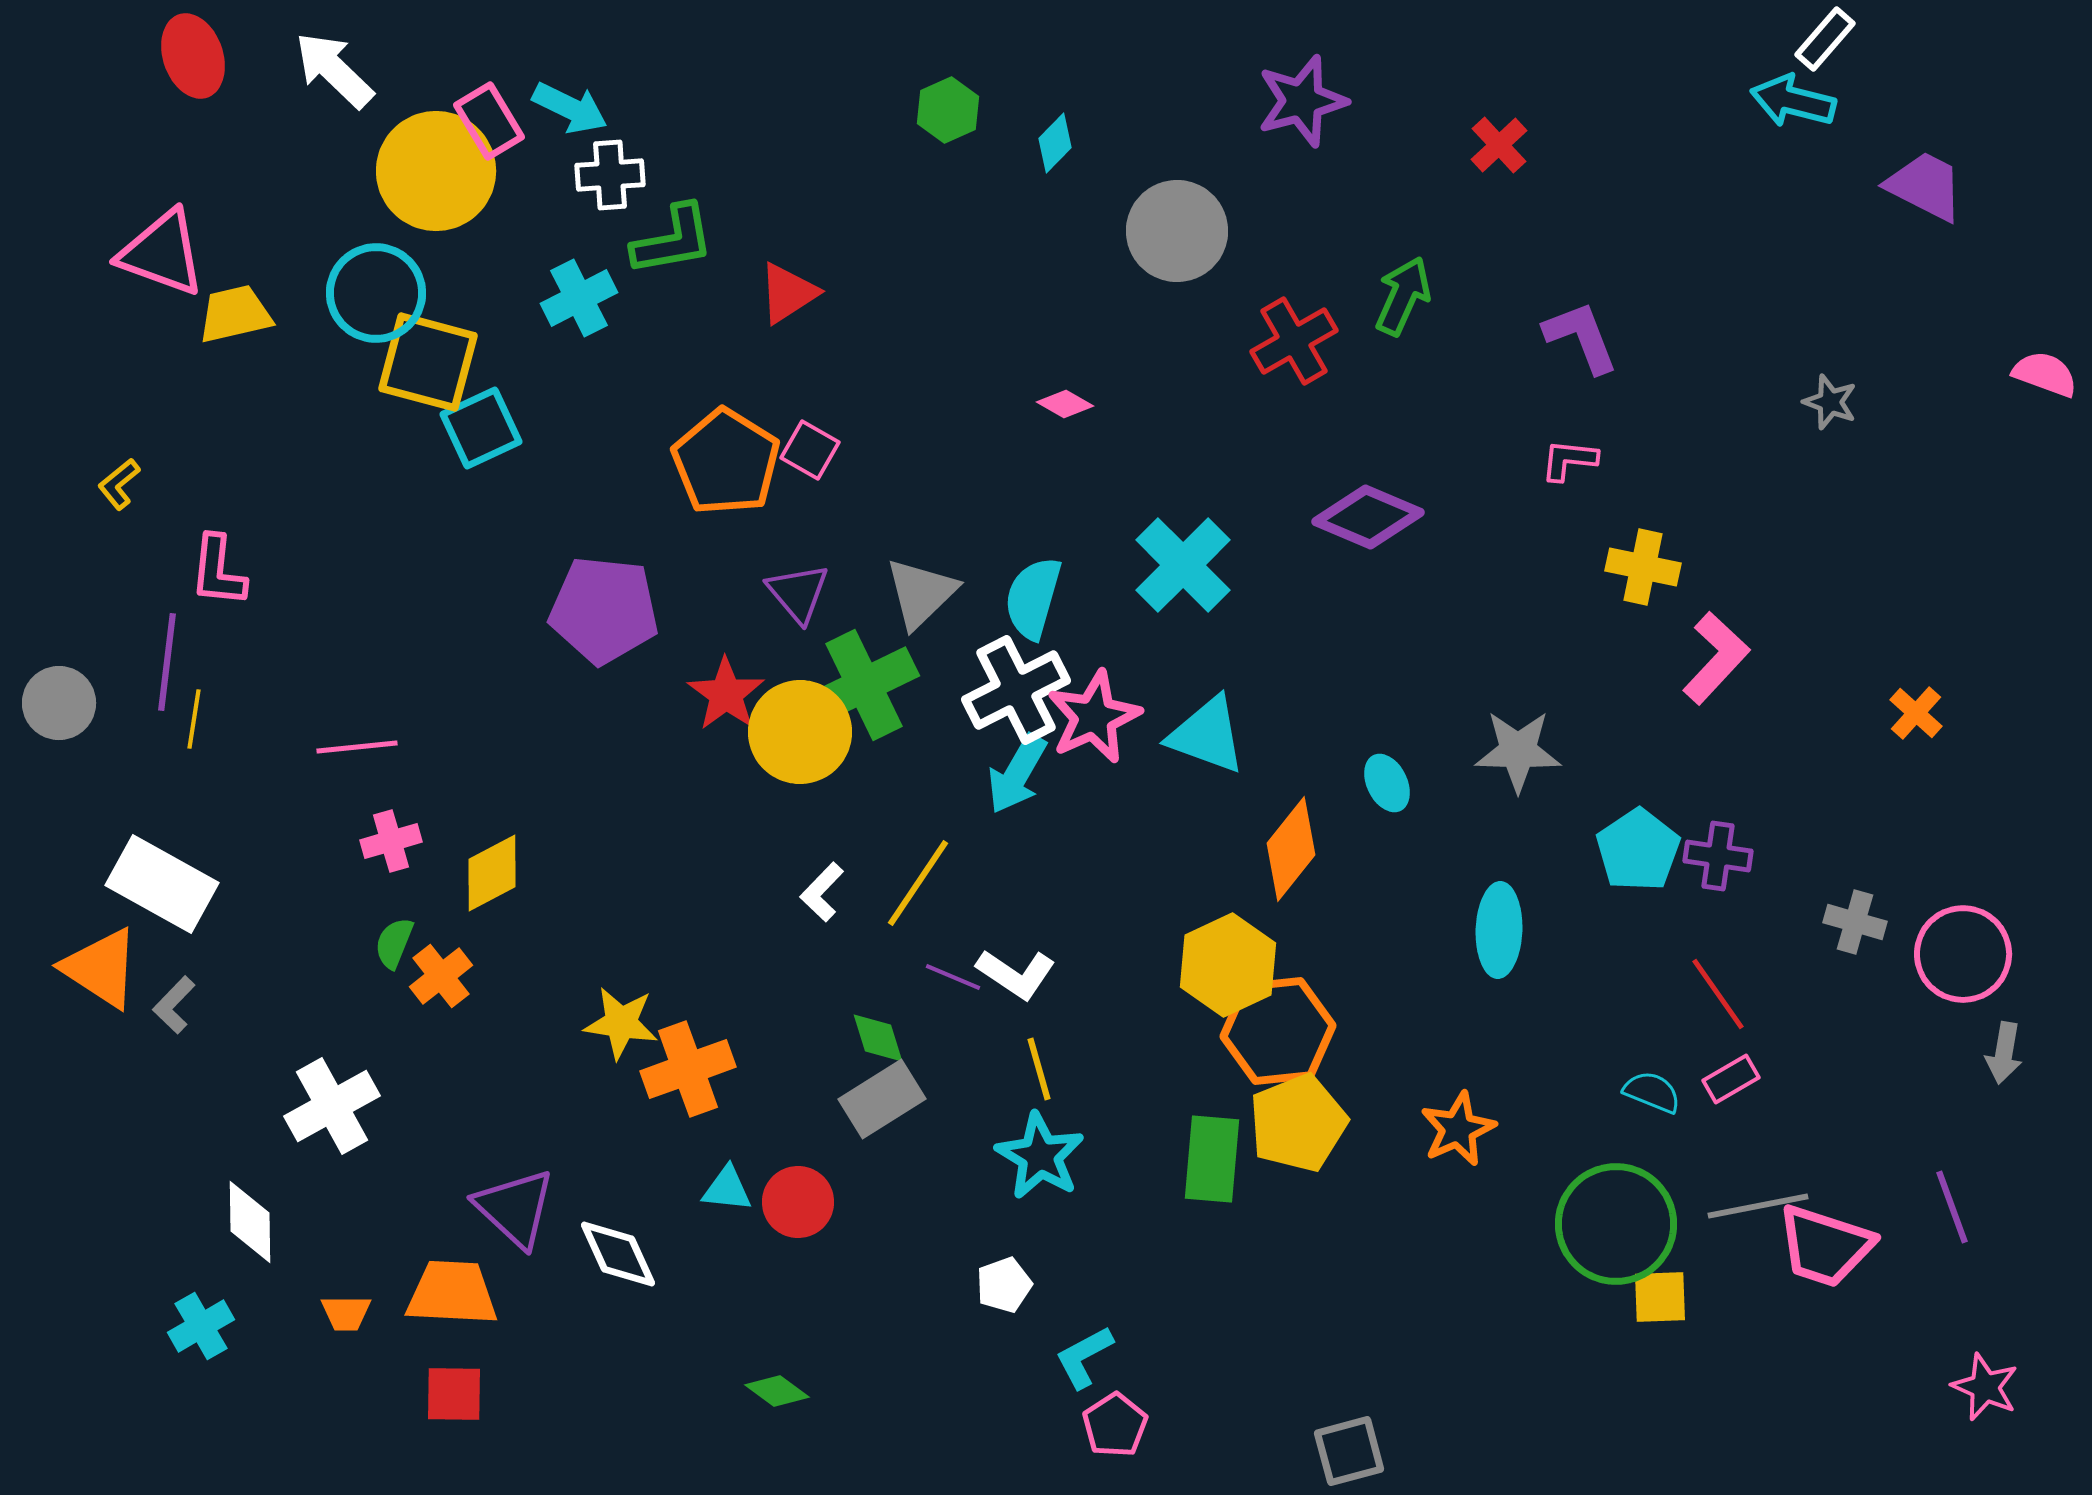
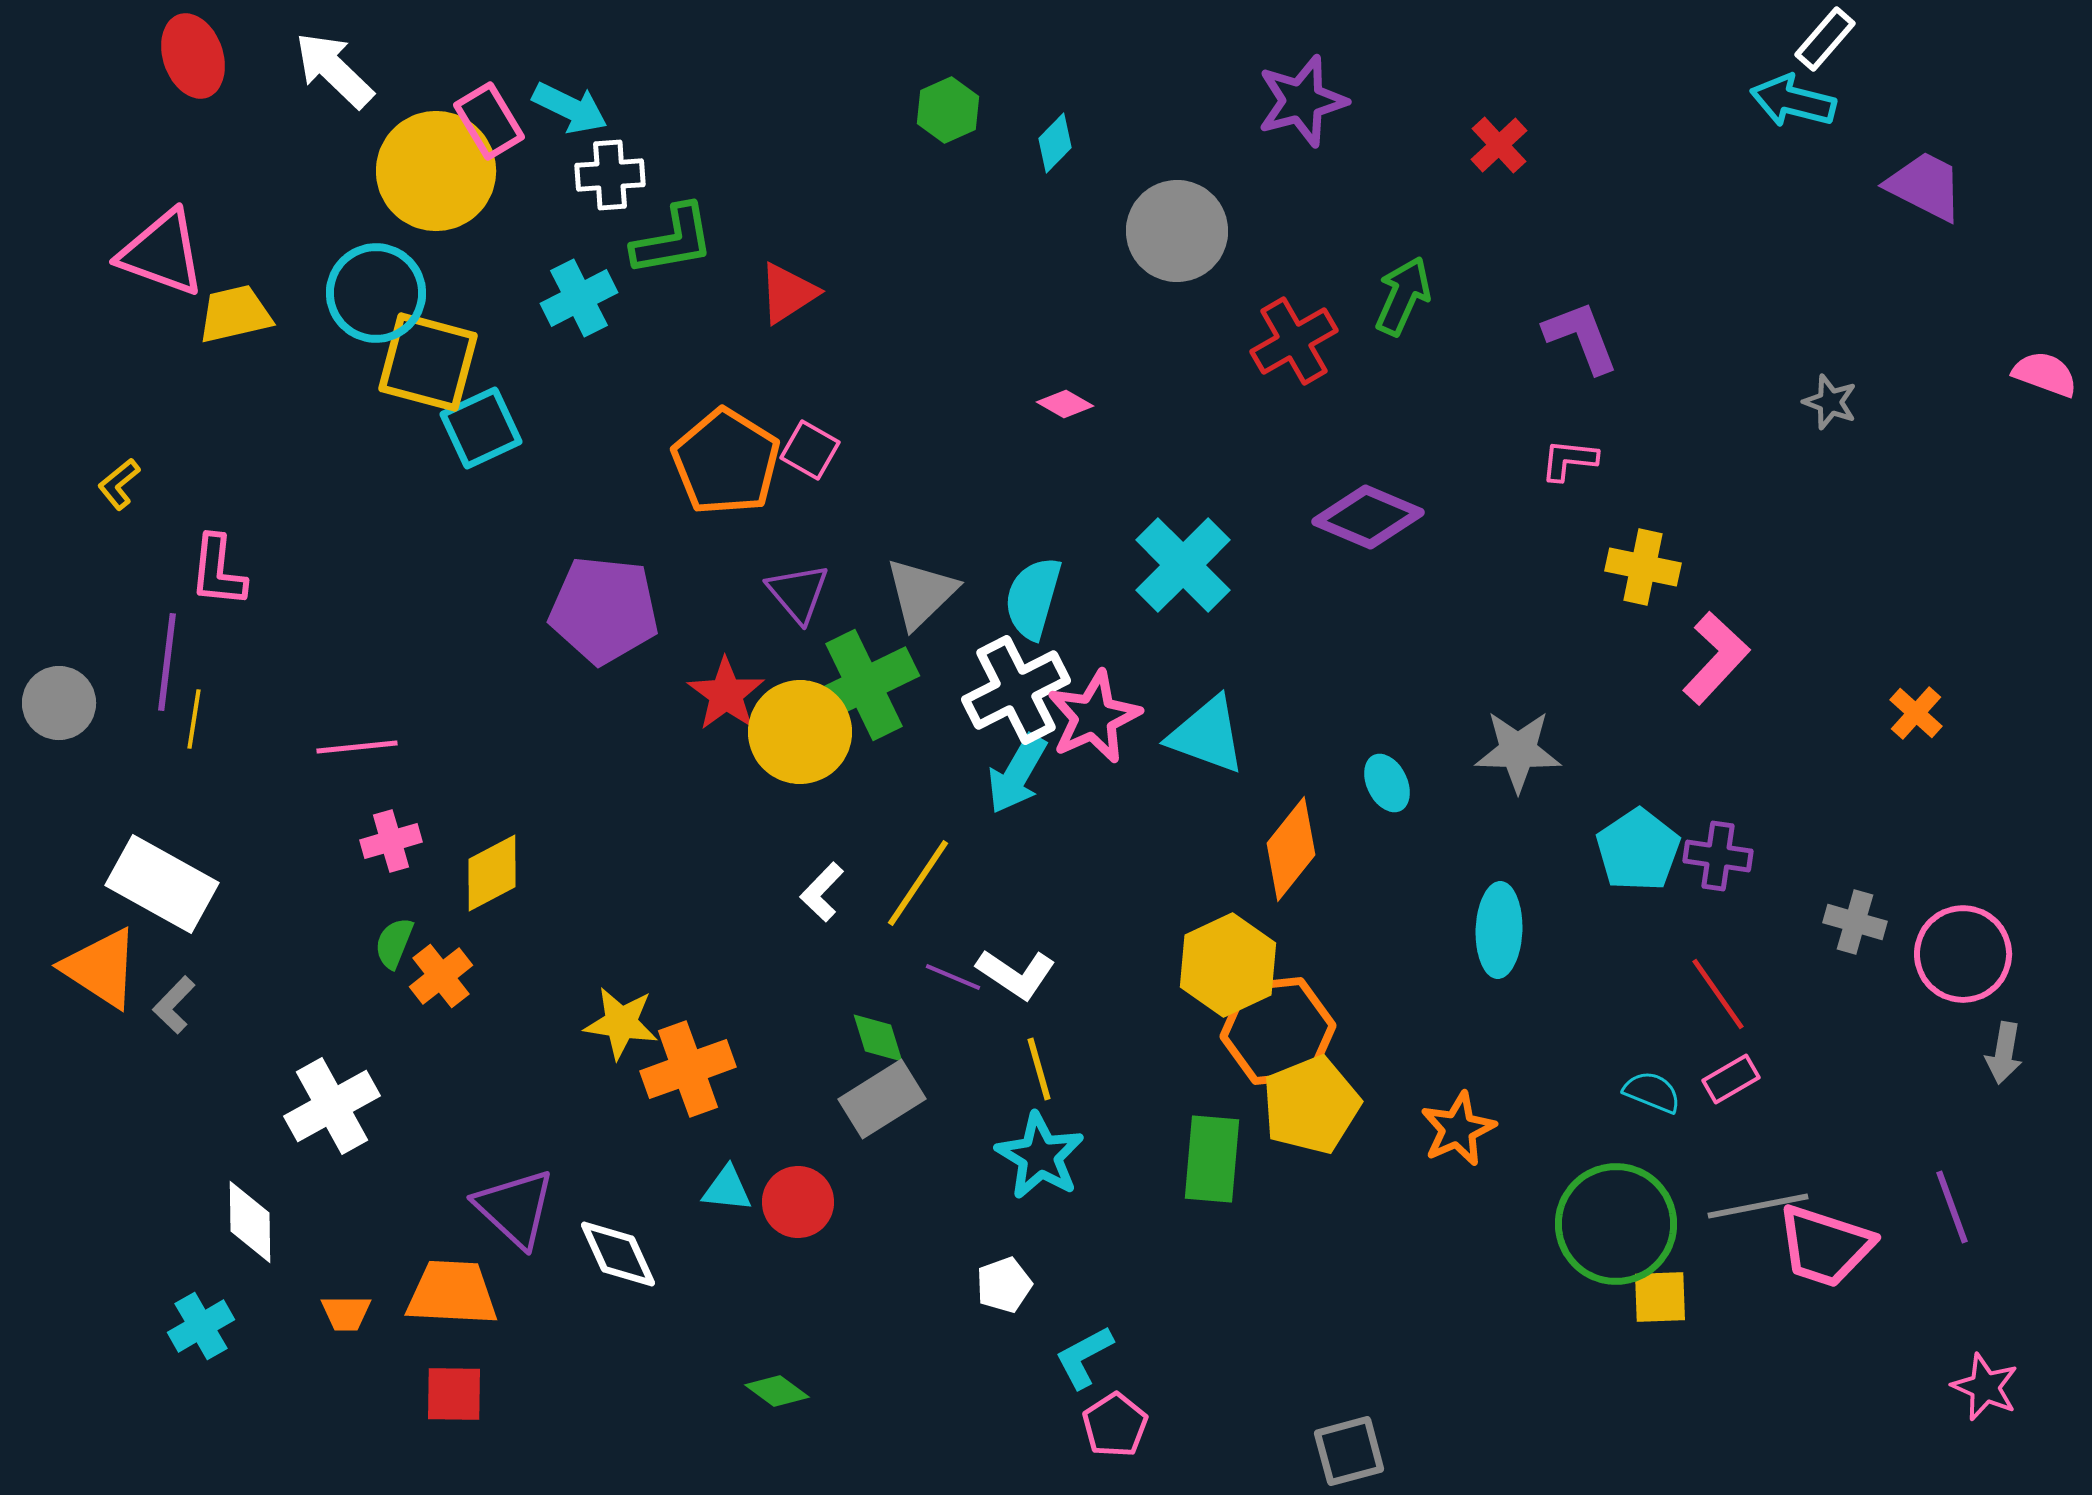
yellow pentagon at (1298, 1123): moved 13 px right, 18 px up
